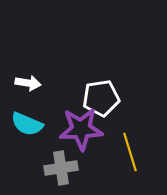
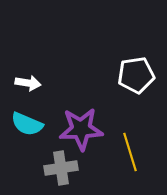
white pentagon: moved 35 px right, 23 px up
